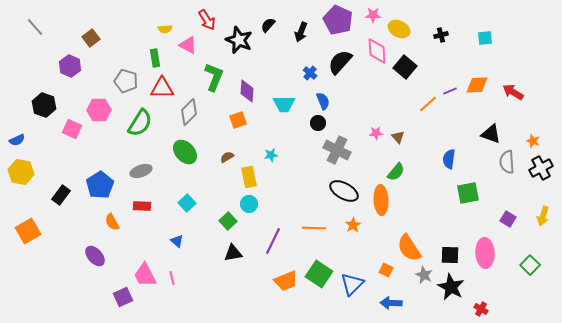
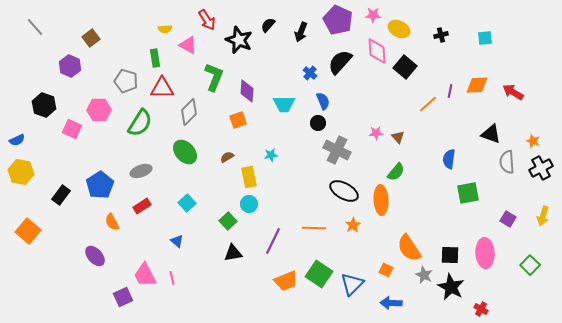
purple line at (450, 91): rotated 56 degrees counterclockwise
red rectangle at (142, 206): rotated 36 degrees counterclockwise
orange square at (28, 231): rotated 20 degrees counterclockwise
